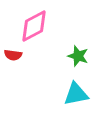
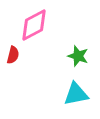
pink diamond: moved 1 px up
red semicircle: rotated 84 degrees counterclockwise
